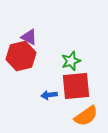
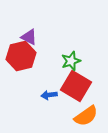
red square: rotated 36 degrees clockwise
